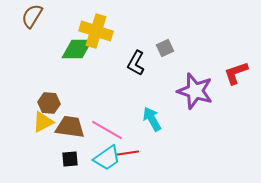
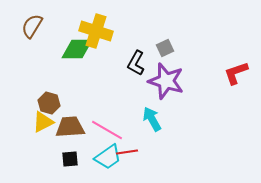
brown semicircle: moved 10 px down
purple star: moved 29 px left, 10 px up
brown hexagon: rotated 10 degrees clockwise
brown trapezoid: rotated 12 degrees counterclockwise
red line: moved 1 px left, 1 px up
cyan trapezoid: moved 1 px right, 1 px up
